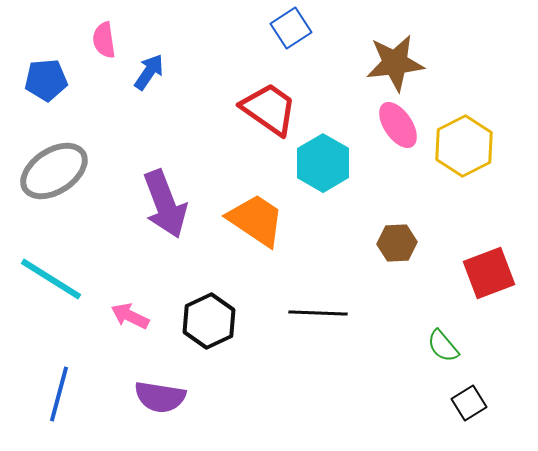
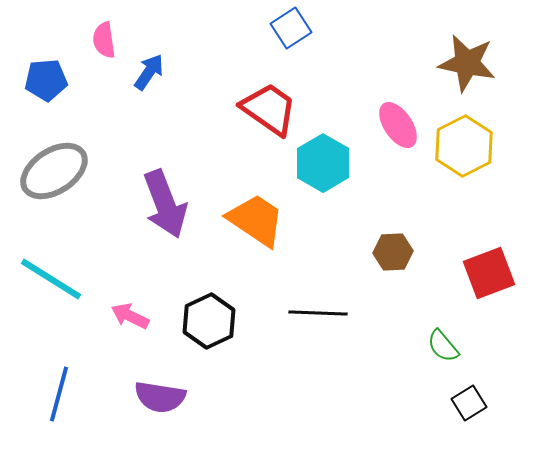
brown star: moved 72 px right; rotated 18 degrees clockwise
brown hexagon: moved 4 px left, 9 px down
